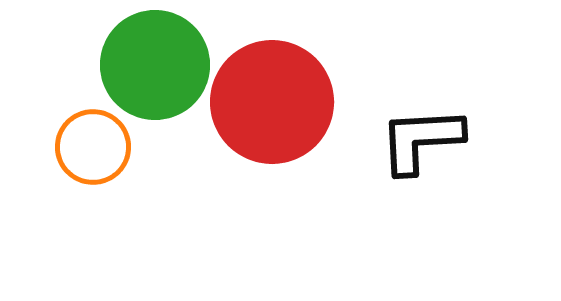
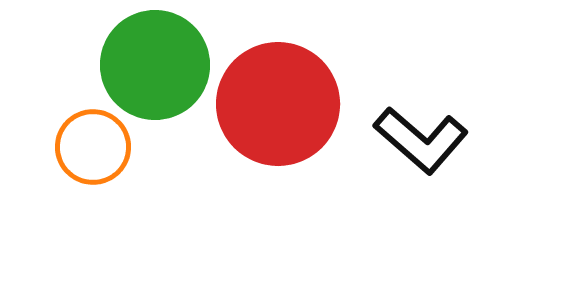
red circle: moved 6 px right, 2 px down
black L-shape: rotated 136 degrees counterclockwise
